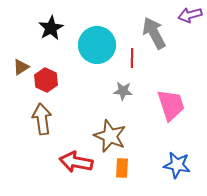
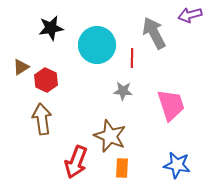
black star: rotated 20 degrees clockwise
red arrow: rotated 80 degrees counterclockwise
